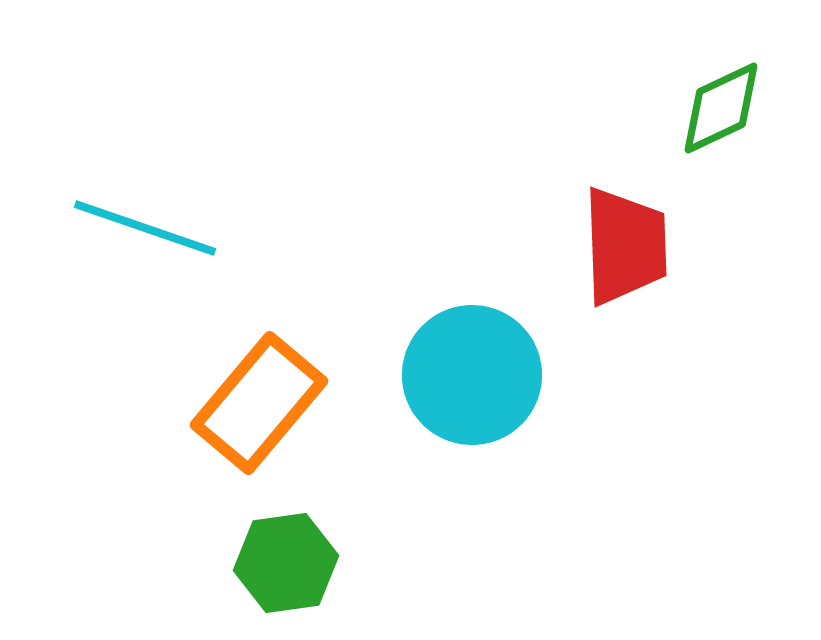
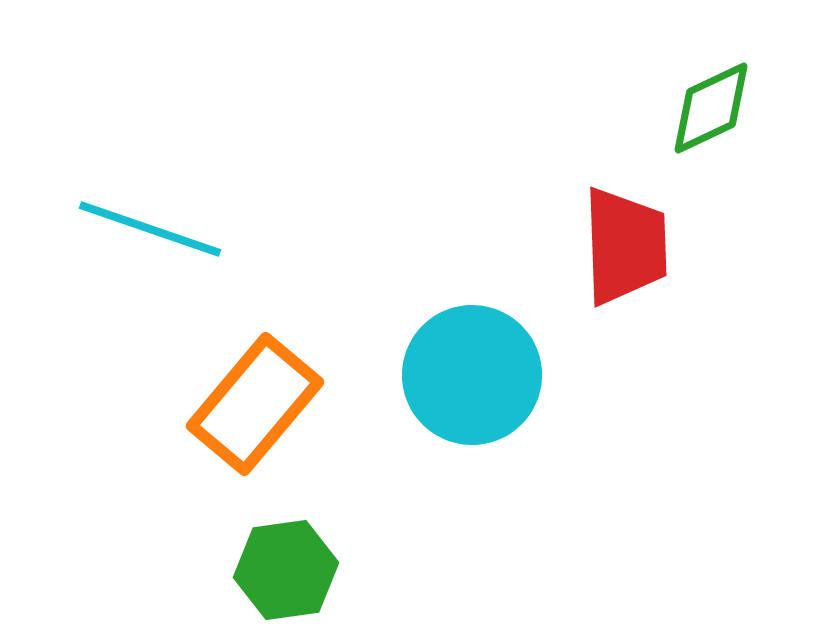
green diamond: moved 10 px left
cyan line: moved 5 px right, 1 px down
orange rectangle: moved 4 px left, 1 px down
green hexagon: moved 7 px down
